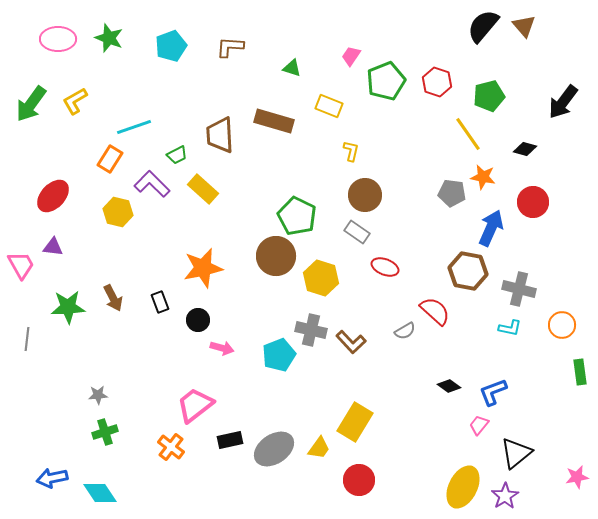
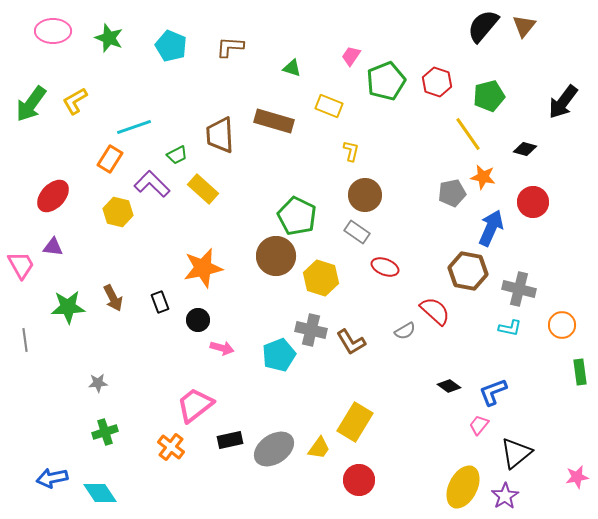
brown triangle at (524, 26): rotated 20 degrees clockwise
pink ellipse at (58, 39): moved 5 px left, 8 px up
cyan pentagon at (171, 46): rotated 28 degrees counterclockwise
gray pentagon at (452, 193): rotated 20 degrees counterclockwise
gray line at (27, 339): moved 2 px left, 1 px down; rotated 15 degrees counterclockwise
brown L-shape at (351, 342): rotated 12 degrees clockwise
gray star at (98, 395): moved 12 px up
